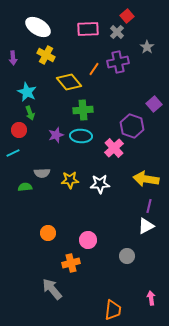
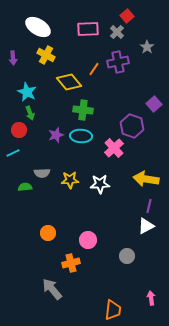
green cross: rotated 12 degrees clockwise
